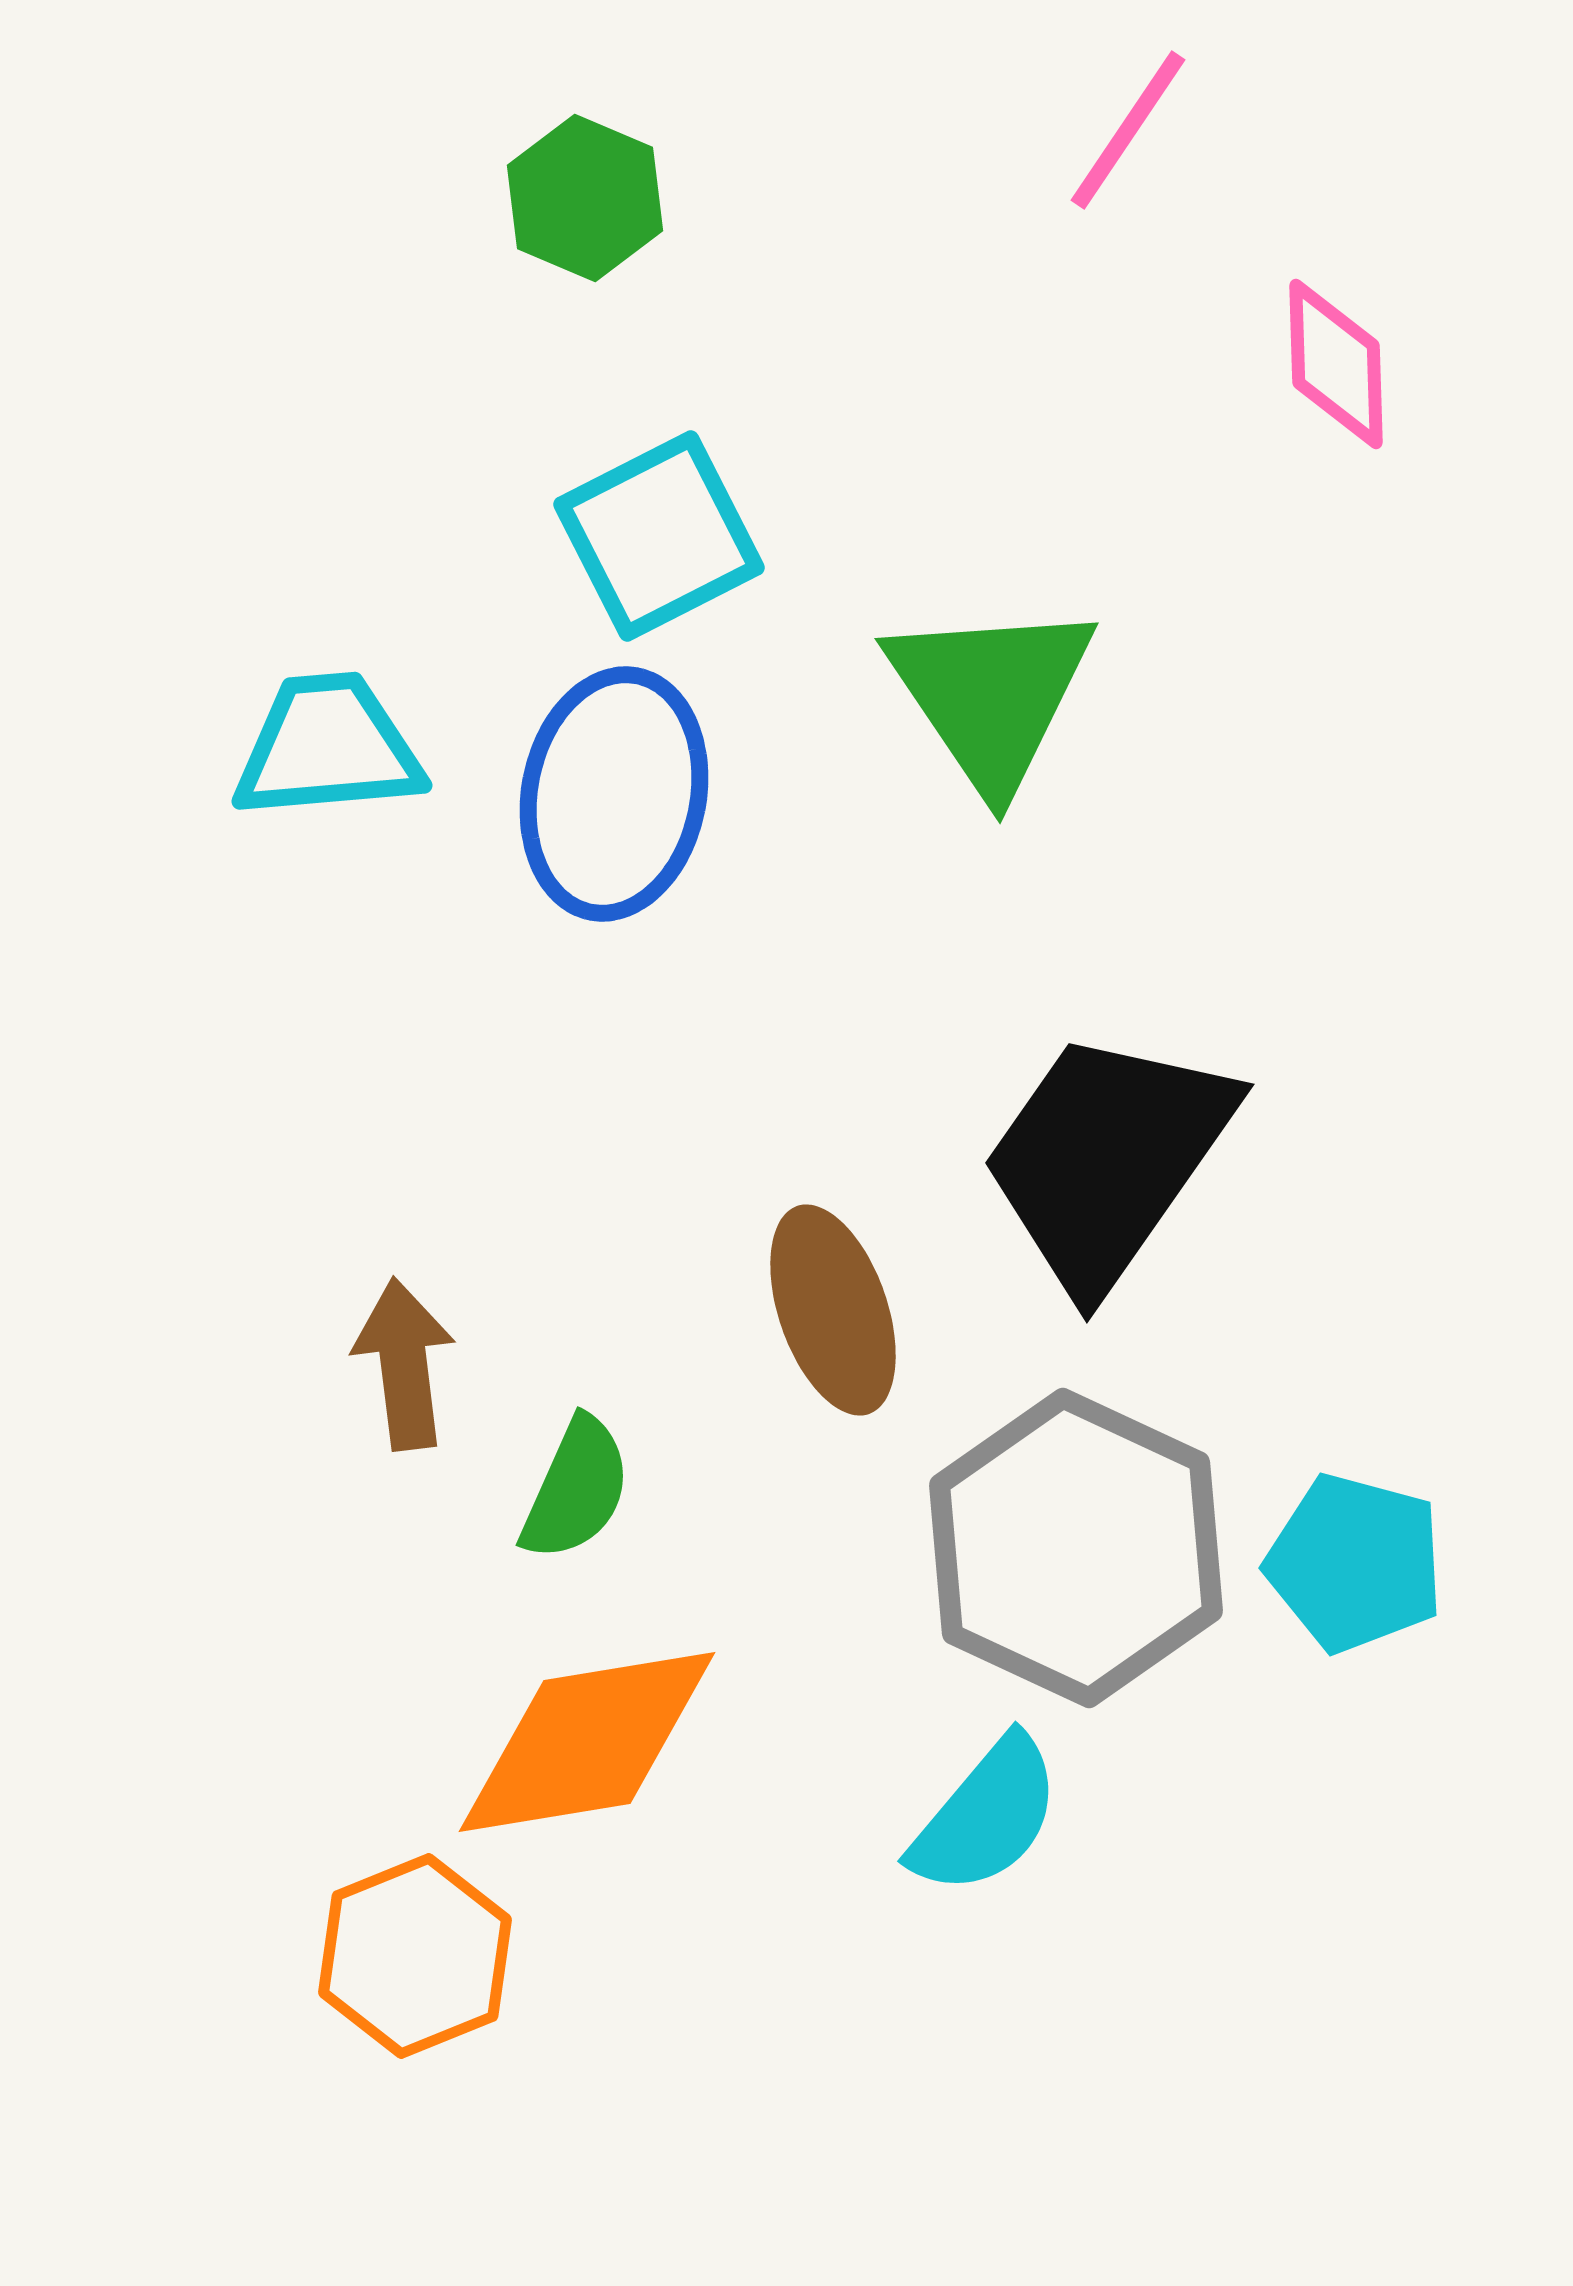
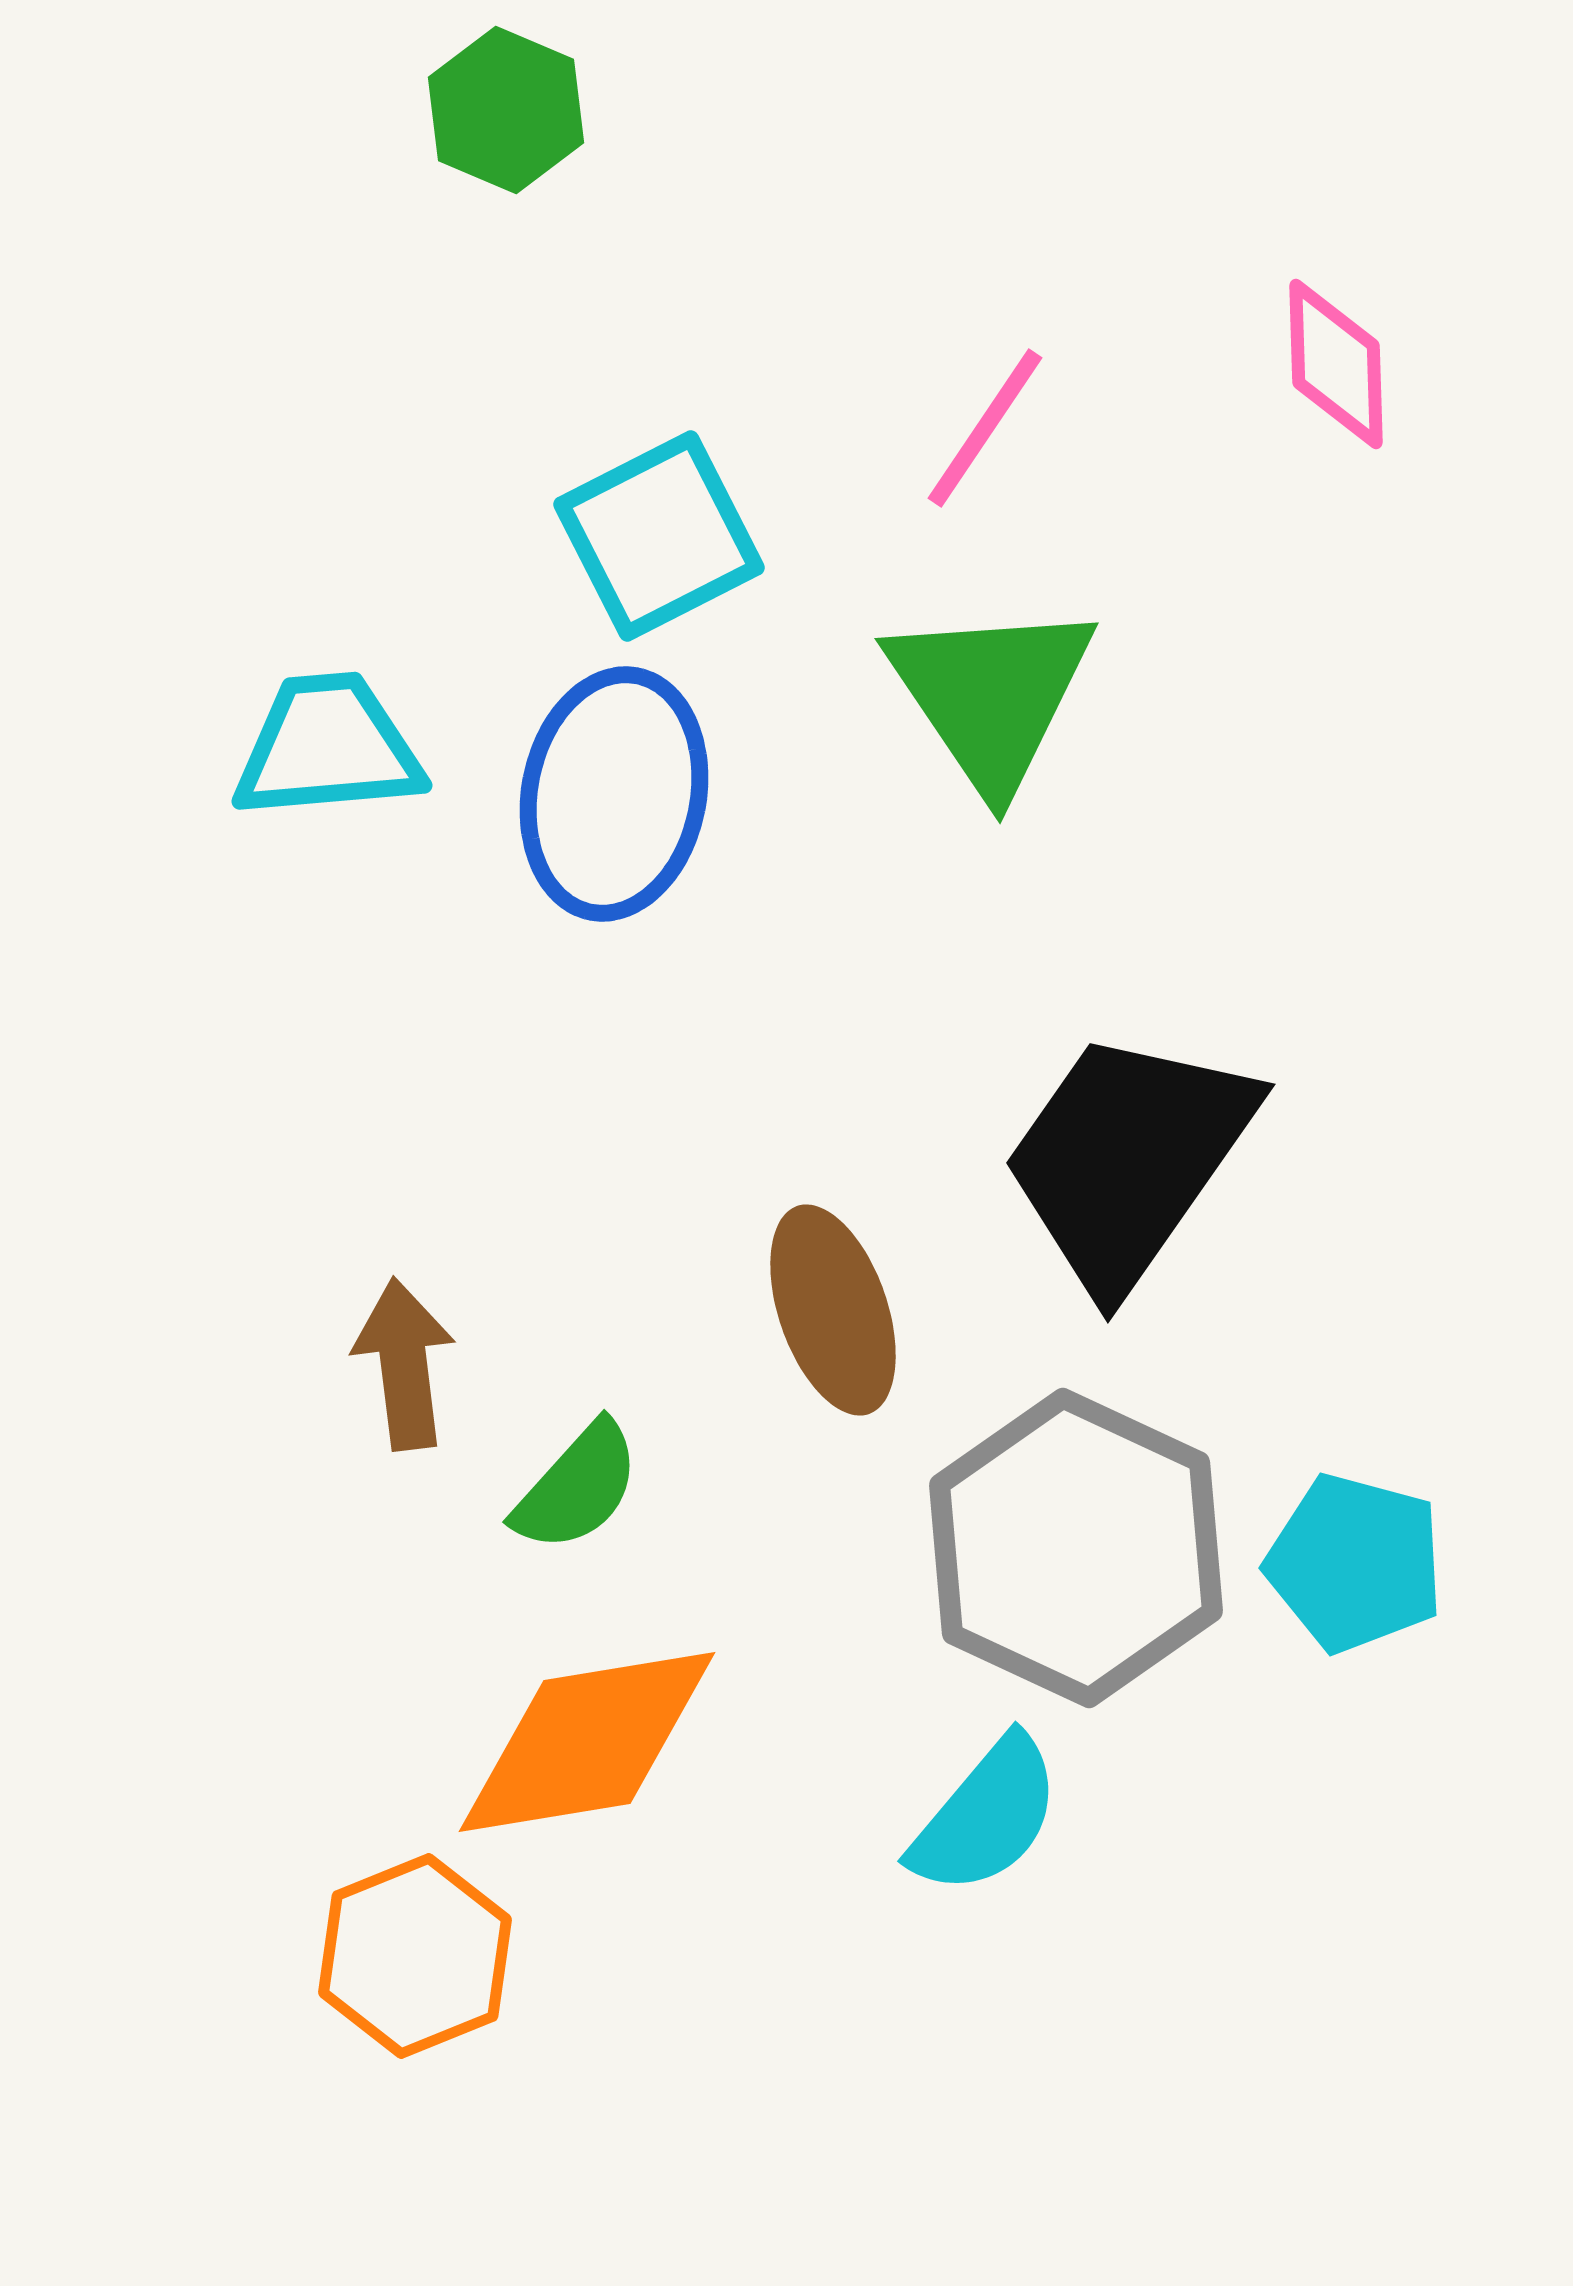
pink line: moved 143 px left, 298 px down
green hexagon: moved 79 px left, 88 px up
black trapezoid: moved 21 px right
green semicircle: moved 1 px right, 2 px up; rotated 18 degrees clockwise
